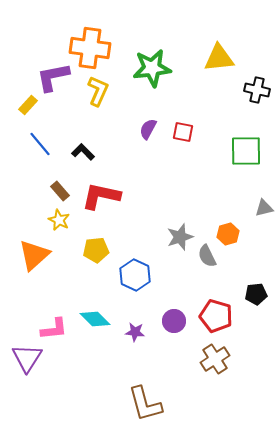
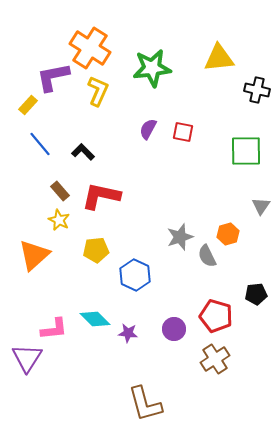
orange cross: rotated 24 degrees clockwise
gray triangle: moved 3 px left, 2 px up; rotated 42 degrees counterclockwise
purple circle: moved 8 px down
purple star: moved 7 px left, 1 px down
